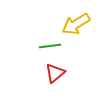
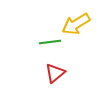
green line: moved 4 px up
